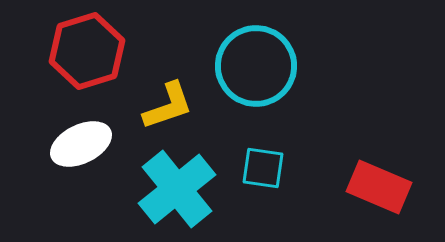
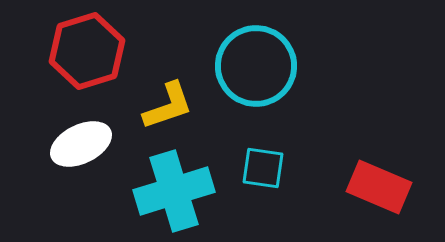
cyan cross: moved 3 px left, 2 px down; rotated 22 degrees clockwise
